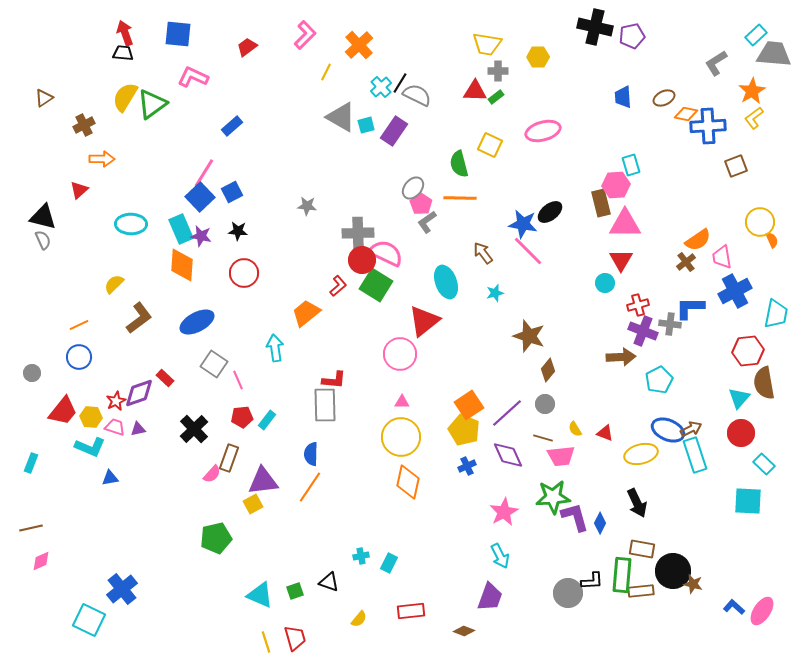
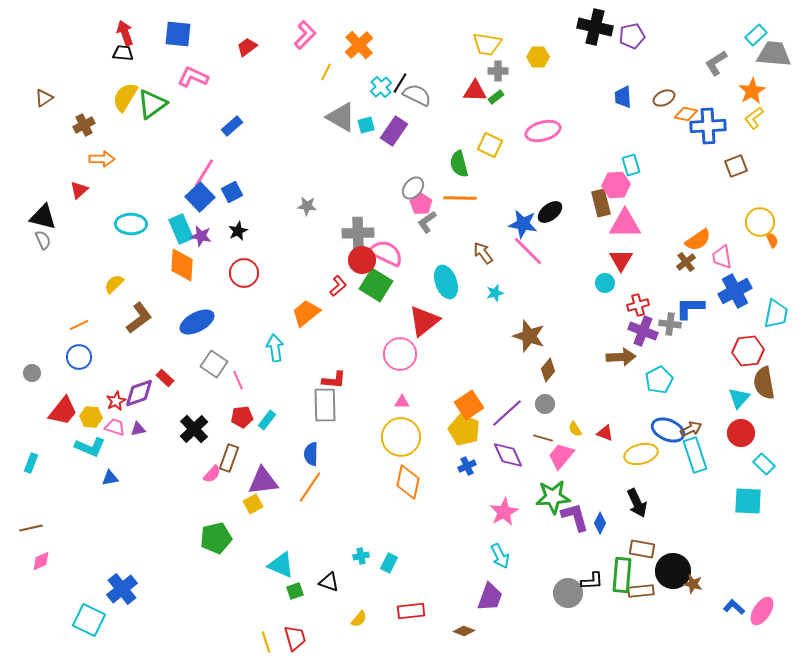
black star at (238, 231): rotated 30 degrees counterclockwise
pink trapezoid at (561, 456): rotated 136 degrees clockwise
cyan triangle at (260, 595): moved 21 px right, 30 px up
